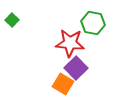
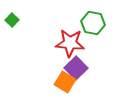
orange square: moved 2 px right, 2 px up
